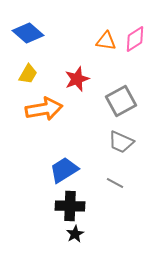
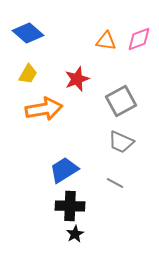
pink diamond: moved 4 px right; rotated 12 degrees clockwise
